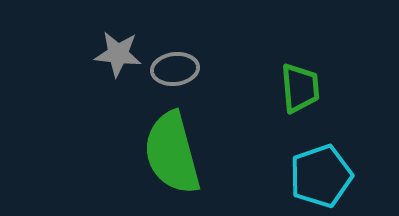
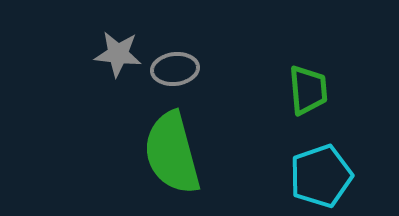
green trapezoid: moved 8 px right, 2 px down
